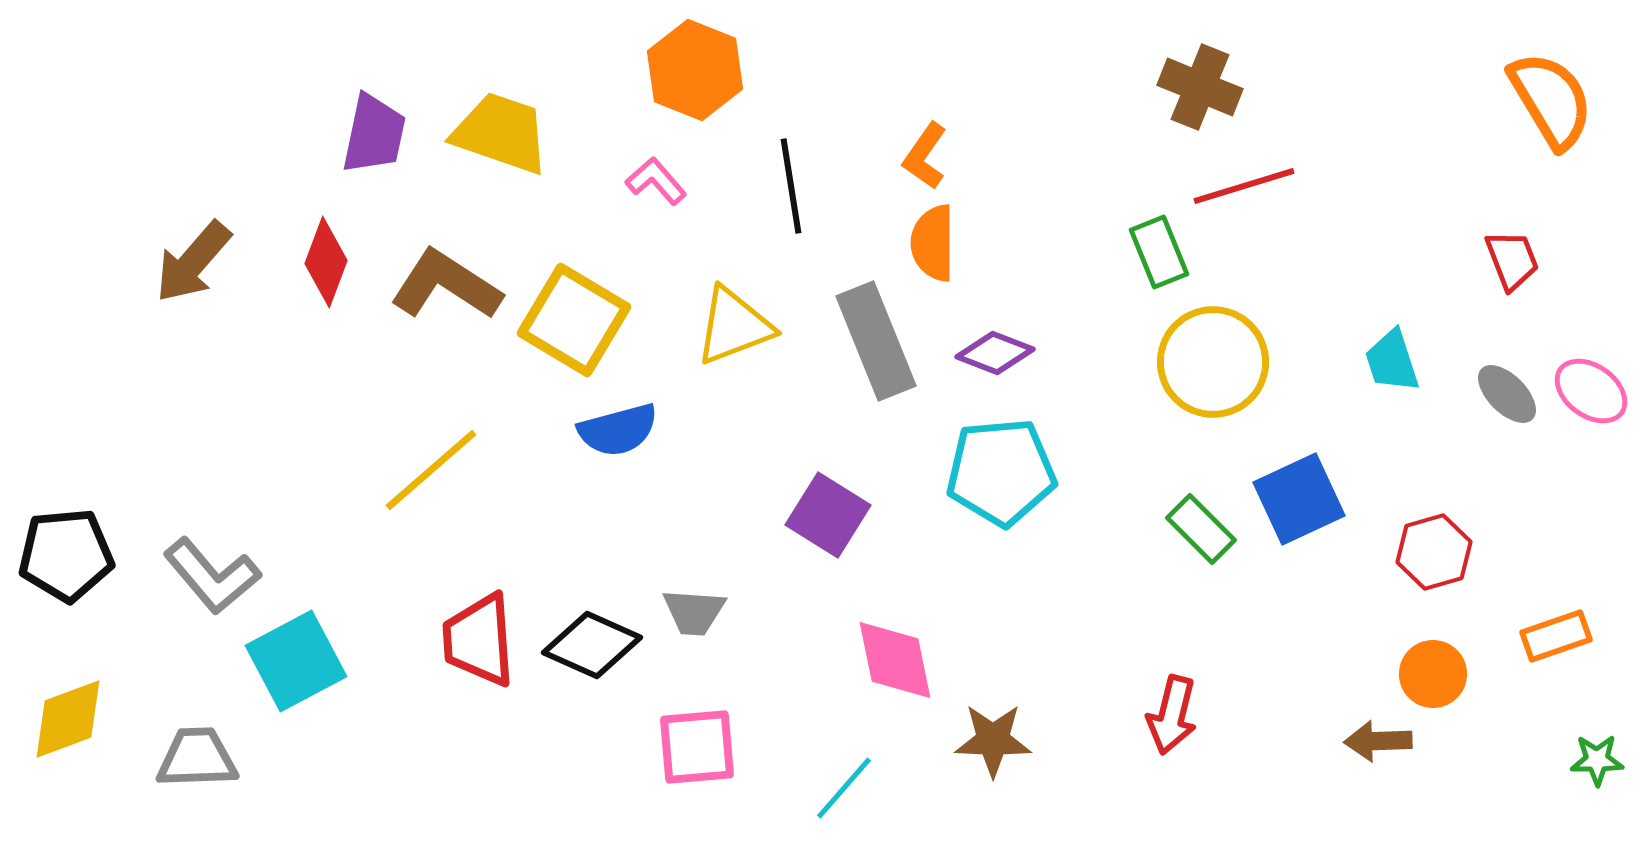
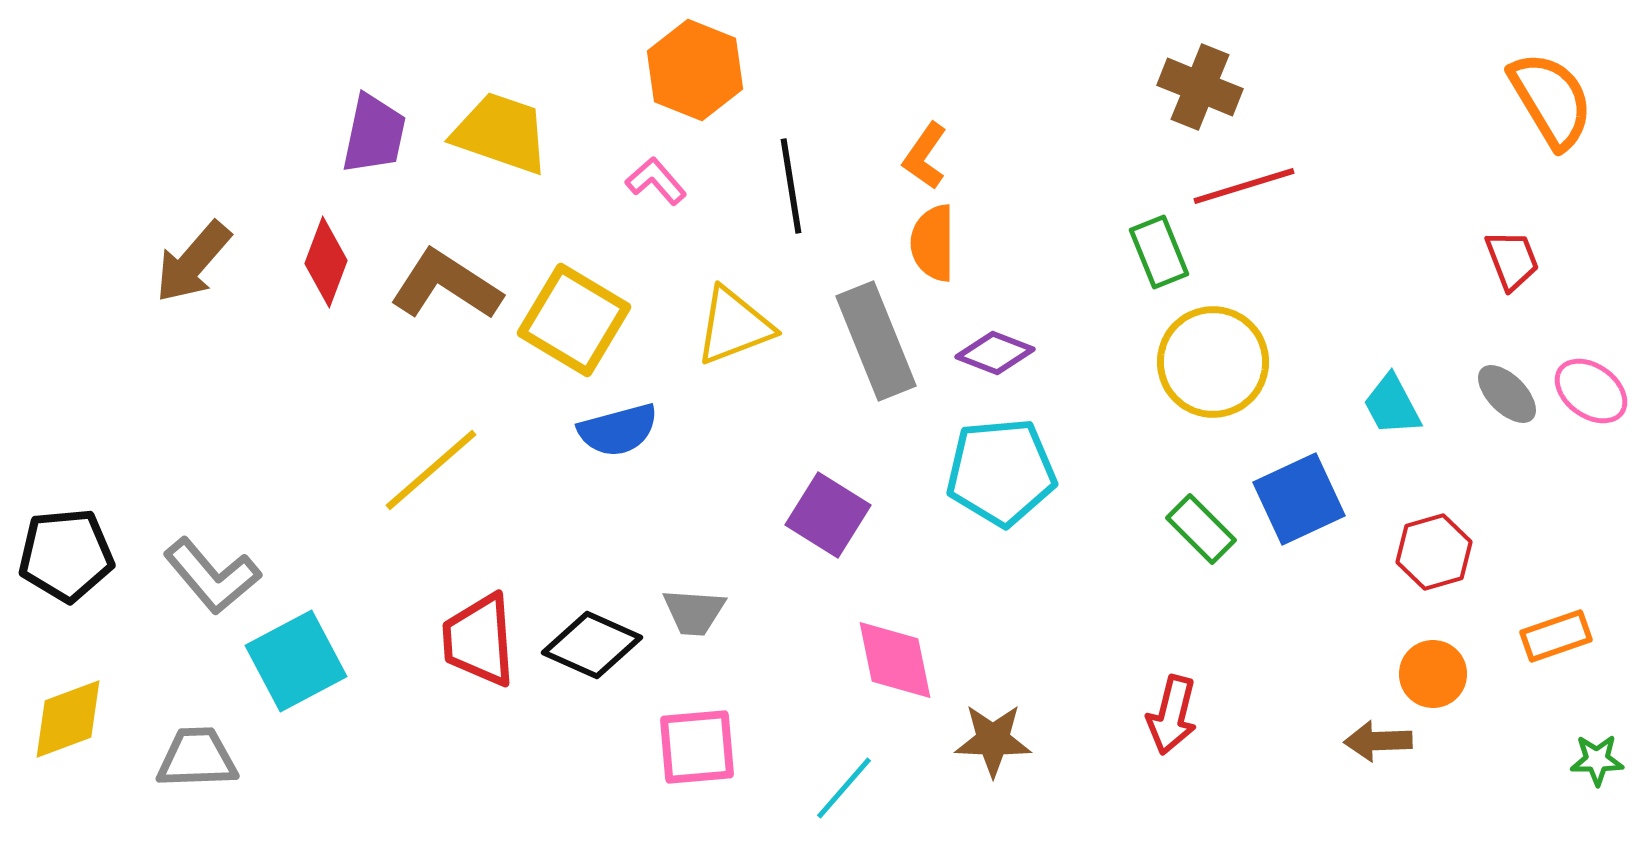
cyan trapezoid at (1392, 361): moved 44 px down; rotated 10 degrees counterclockwise
